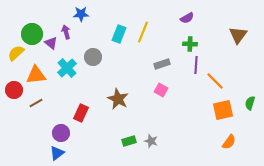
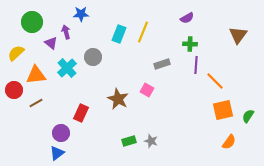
green circle: moved 12 px up
pink square: moved 14 px left
green semicircle: moved 2 px left, 13 px down; rotated 16 degrees clockwise
